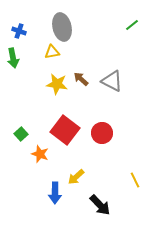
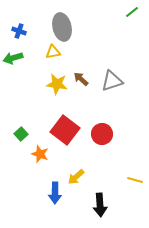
green line: moved 13 px up
yellow triangle: moved 1 px right
green arrow: rotated 84 degrees clockwise
gray triangle: rotated 45 degrees counterclockwise
red circle: moved 1 px down
yellow line: rotated 49 degrees counterclockwise
black arrow: rotated 40 degrees clockwise
